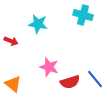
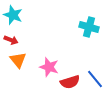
cyan cross: moved 6 px right, 12 px down
cyan star: moved 25 px left, 9 px up; rotated 12 degrees clockwise
red arrow: moved 1 px up
orange triangle: moved 5 px right, 24 px up; rotated 12 degrees clockwise
